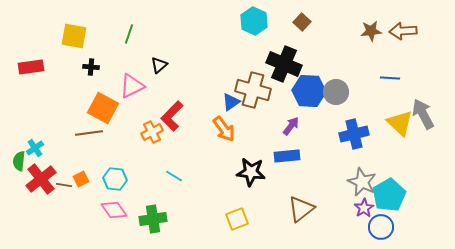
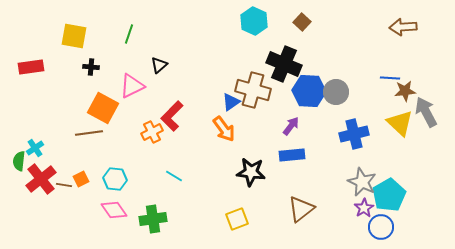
brown star at (371, 31): moved 34 px right, 60 px down
brown arrow at (403, 31): moved 4 px up
gray arrow at (423, 114): moved 3 px right, 2 px up
blue rectangle at (287, 156): moved 5 px right, 1 px up
